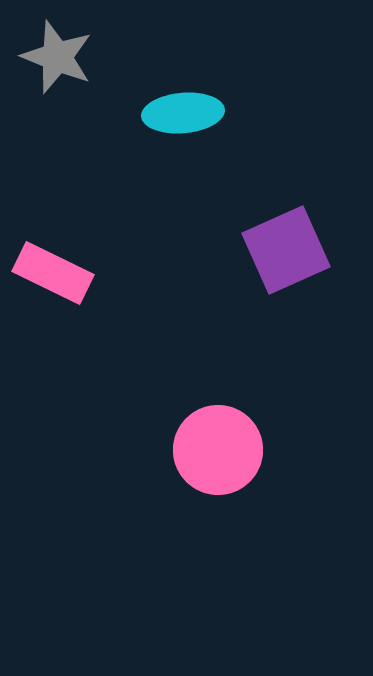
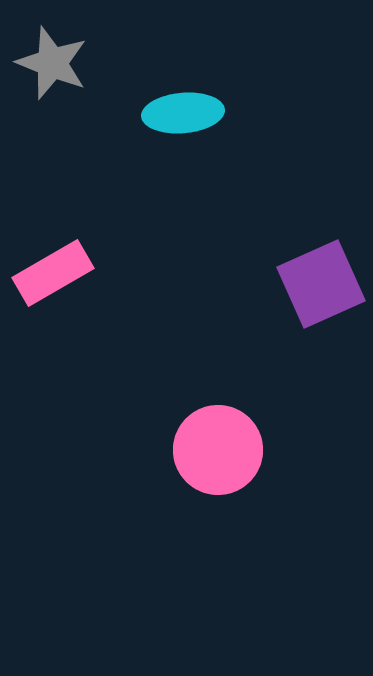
gray star: moved 5 px left, 6 px down
purple square: moved 35 px right, 34 px down
pink rectangle: rotated 56 degrees counterclockwise
